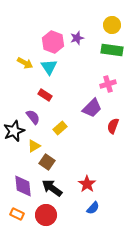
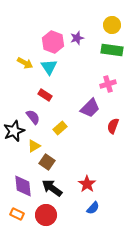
purple trapezoid: moved 2 px left
